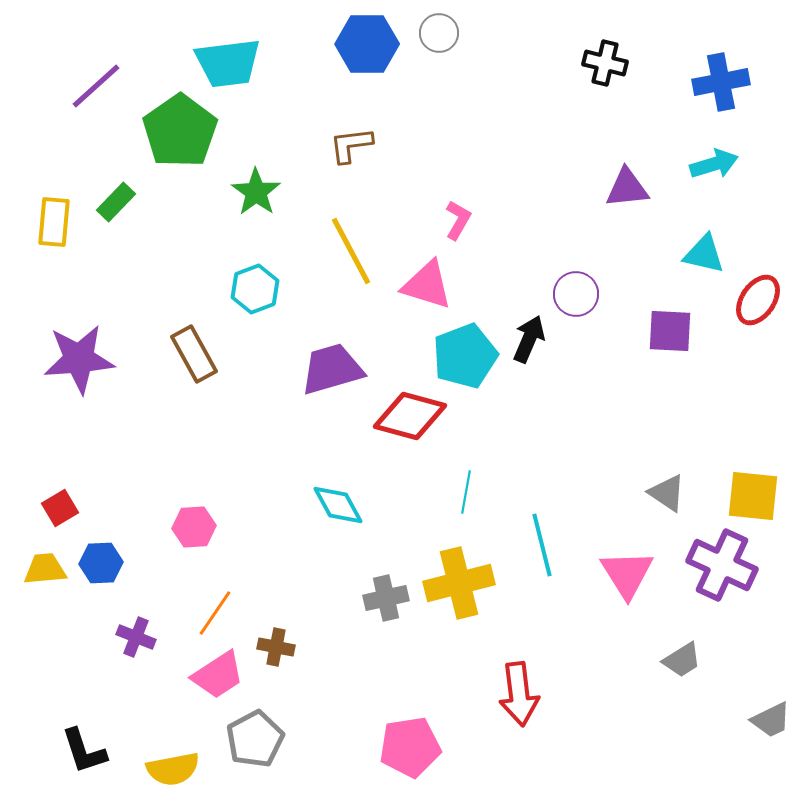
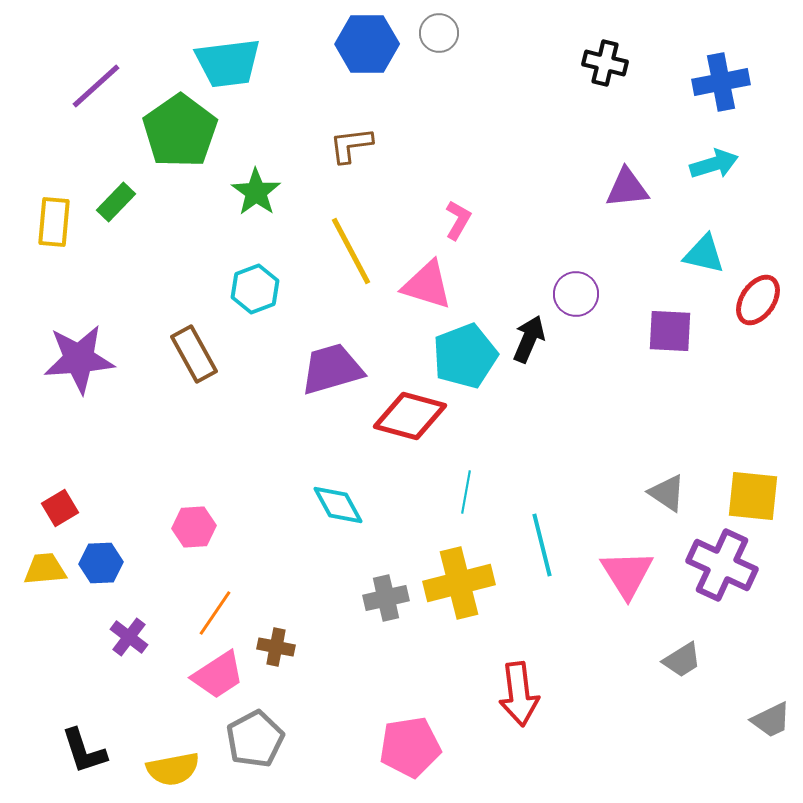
purple cross at (136, 637): moved 7 px left; rotated 15 degrees clockwise
